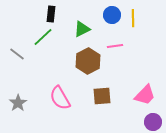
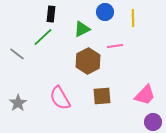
blue circle: moved 7 px left, 3 px up
